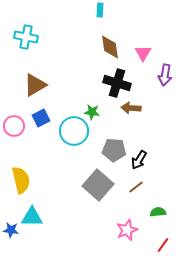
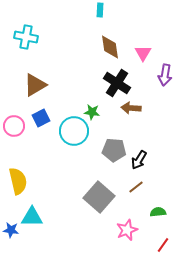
black cross: rotated 16 degrees clockwise
yellow semicircle: moved 3 px left, 1 px down
gray square: moved 1 px right, 12 px down
